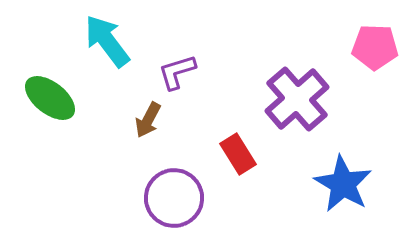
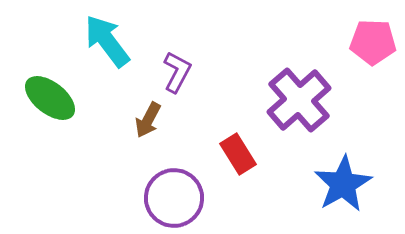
pink pentagon: moved 2 px left, 5 px up
purple L-shape: rotated 135 degrees clockwise
purple cross: moved 2 px right, 1 px down
blue star: rotated 12 degrees clockwise
